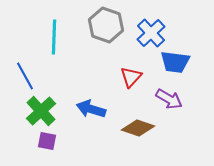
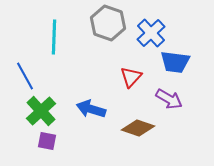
gray hexagon: moved 2 px right, 2 px up
